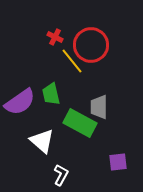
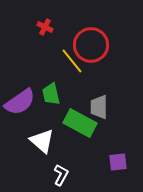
red cross: moved 10 px left, 10 px up
